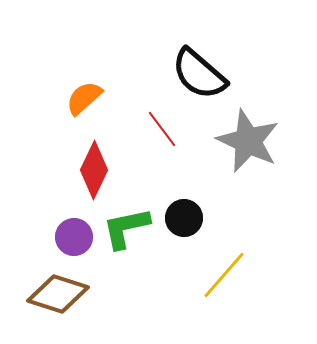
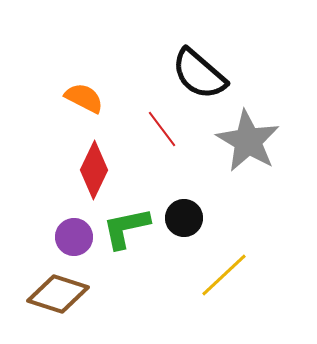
orange semicircle: rotated 69 degrees clockwise
gray star: rotated 6 degrees clockwise
yellow line: rotated 6 degrees clockwise
